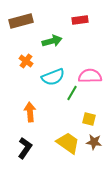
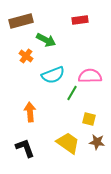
green arrow: moved 6 px left, 1 px up; rotated 42 degrees clockwise
orange cross: moved 5 px up
cyan semicircle: moved 2 px up
brown star: moved 3 px right
black L-shape: rotated 55 degrees counterclockwise
